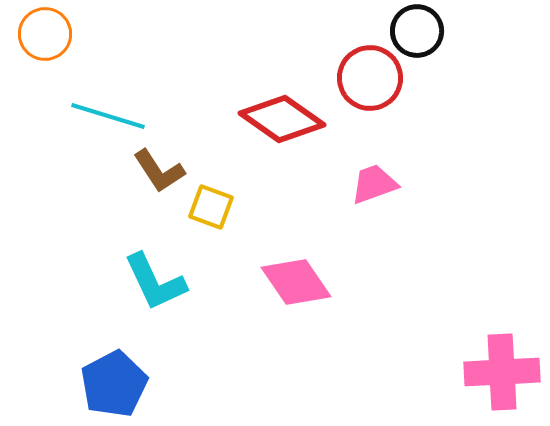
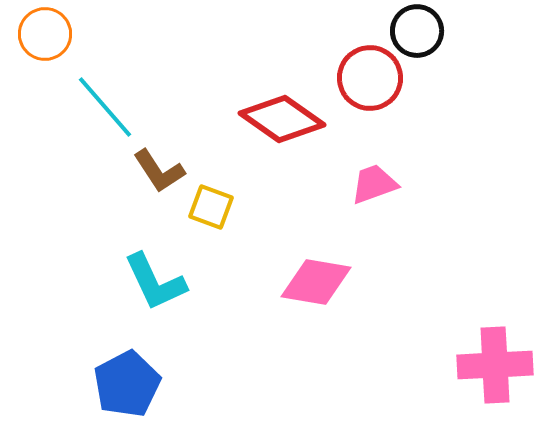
cyan line: moved 3 px left, 9 px up; rotated 32 degrees clockwise
pink diamond: moved 20 px right; rotated 46 degrees counterclockwise
pink cross: moved 7 px left, 7 px up
blue pentagon: moved 13 px right
